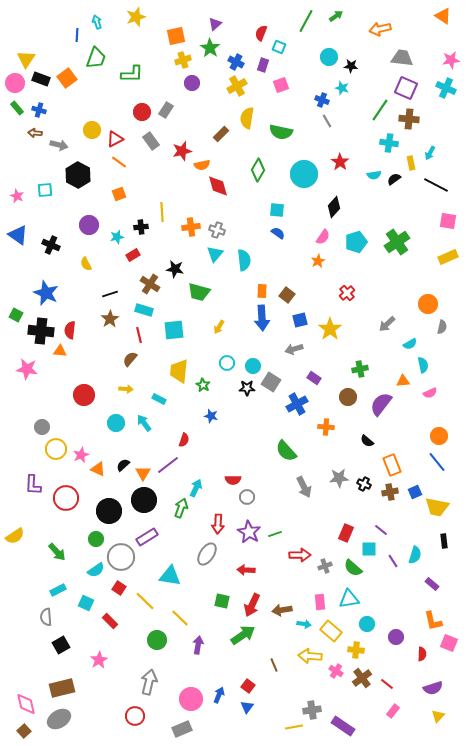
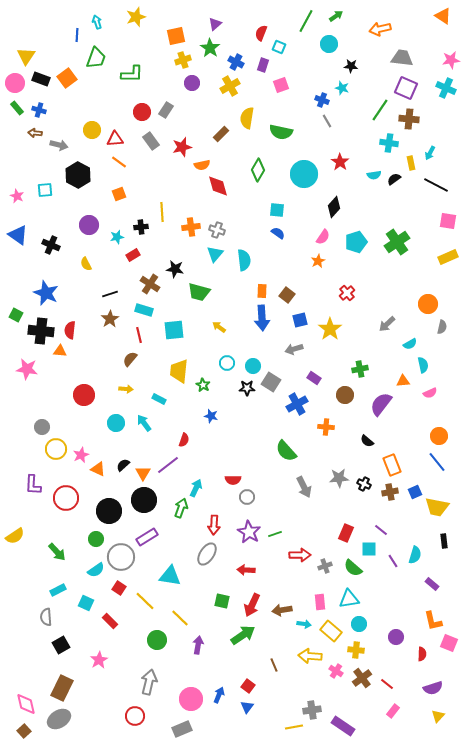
cyan circle at (329, 57): moved 13 px up
yellow triangle at (26, 59): moved 3 px up
yellow cross at (237, 86): moved 7 px left
red triangle at (115, 139): rotated 24 degrees clockwise
red star at (182, 151): moved 4 px up
yellow arrow at (219, 327): rotated 96 degrees clockwise
brown circle at (348, 397): moved 3 px left, 2 px up
red arrow at (218, 524): moved 4 px left, 1 px down
cyan circle at (367, 624): moved 8 px left
brown rectangle at (62, 688): rotated 50 degrees counterclockwise
